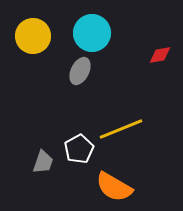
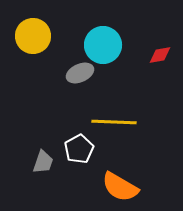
cyan circle: moved 11 px right, 12 px down
gray ellipse: moved 2 px down; rotated 40 degrees clockwise
yellow line: moved 7 px left, 7 px up; rotated 24 degrees clockwise
orange semicircle: moved 6 px right
